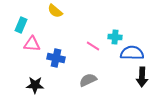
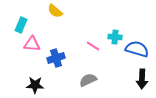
blue semicircle: moved 5 px right, 4 px up; rotated 15 degrees clockwise
blue cross: rotated 30 degrees counterclockwise
black arrow: moved 2 px down
